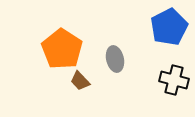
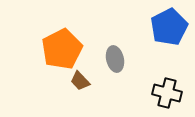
orange pentagon: rotated 12 degrees clockwise
black cross: moved 7 px left, 13 px down
